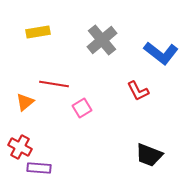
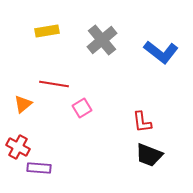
yellow rectangle: moved 9 px right, 1 px up
blue L-shape: moved 1 px up
red L-shape: moved 4 px right, 31 px down; rotated 20 degrees clockwise
orange triangle: moved 2 px left, 2 px down
red cross: moved 2 px left
